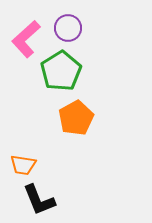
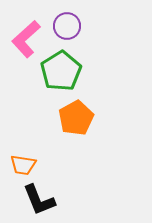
purple circle: moved 1 px left, 2 px up
